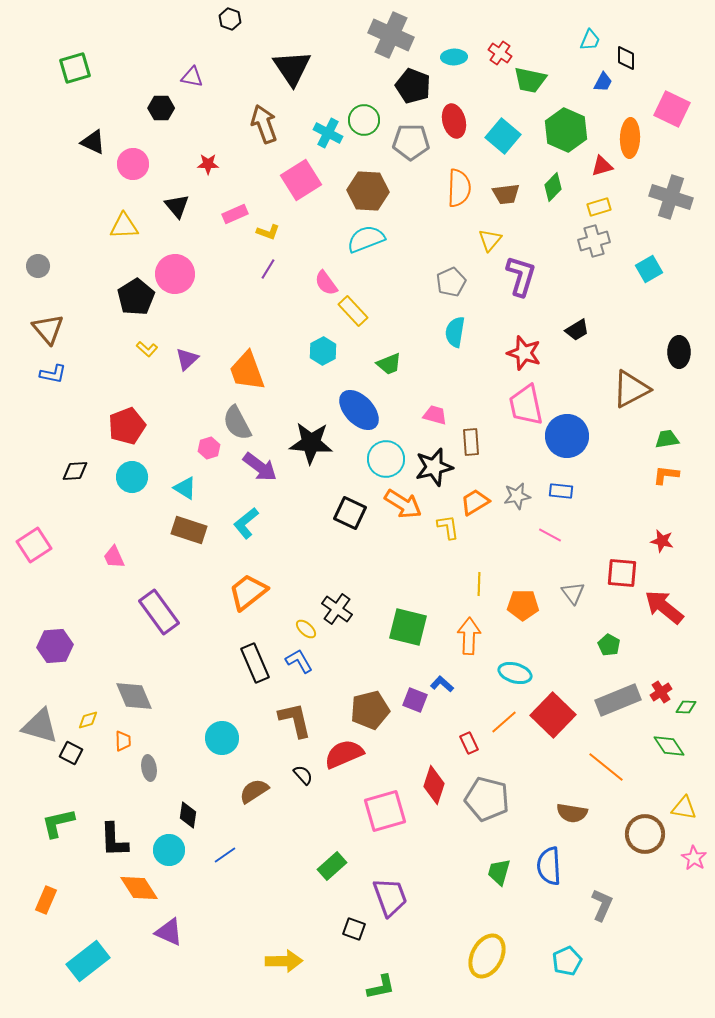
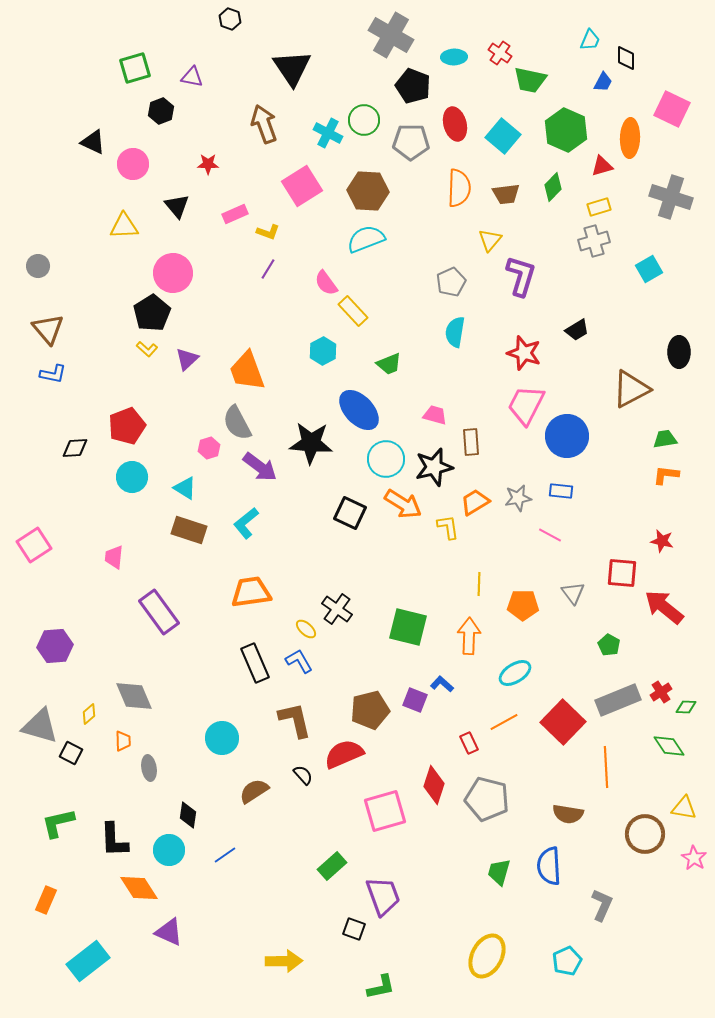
gray cross at (391, 35): rotated 6 degrees clockwise
green square at (75, 68): moved 60 px right
black hexagon at (161, 108): moved 3 px down; rotated 20 degrees counterclockwise
red ellipse at (454, 121): moved 1 px right, 3 px down
pink square at (301, 180): moved 1 px right, 6 px down
pink circle at (175, 274): moved 2 px left, 1 px up
black pentagon at (136, 297): moved 16 px right, 16 px down
pink trapezoid at (526, 405): rotated 39 degrees clockwise
green trapezoid at (667, 439): moved 2 px left
black diamond at (75, 471): moved 23 px up
gray star at (517, 496): moved 1 px right, 2 px down
pink trapezoid at (114, 557): rotated 30 degrees clockwise
orange trapezoid at (248, 592): moved 3 px right; rotated 30 degrees clockwise
cyan ellipse at (515, 673): rotated 48 degrees counterclockwise
red square at (553, 715): moved 10 px right, 7 px down
yellow diamond at (88, 720): moved 1 px right, 6 px up; rotated 25 degrees counterclockwise
orange line at (504, 722): rotated 12 degrees clockwise
orange line at (606, 767): rotated 48 degrees clockwise
brown semicircle at (572, 813): moved 4 px left, 1 px down
purple trapezoid at (390, 897): moved 7 px left, 1 px up
